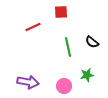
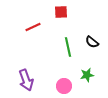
purple arrow: moved 2 px left, 2 px up; rotated 60 degrees clockwise
